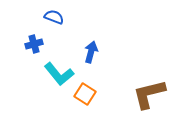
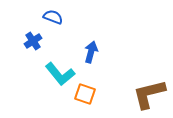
blue semicircle: moved 1 px left
blue cross: moved 1 px left, 3 px up; rotated 18 degrees counterclockwise
cyan L-shape: moved 1 px right
orange square: rotated 15 degrees counterclockwise
